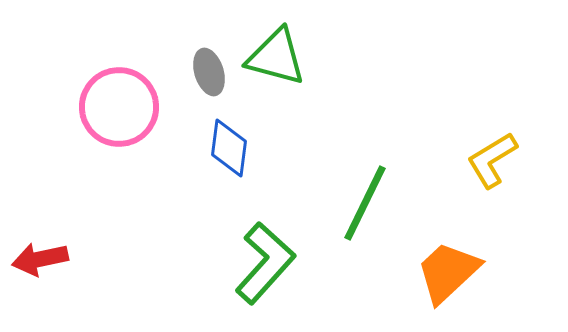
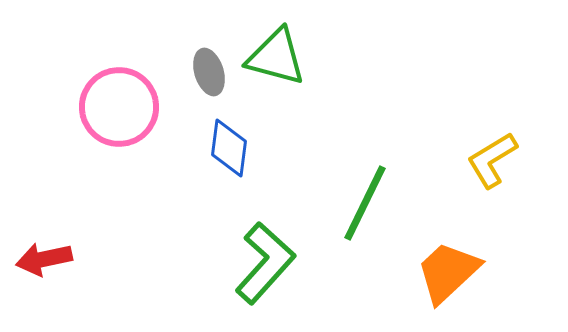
red arrow: moved 4 px right
